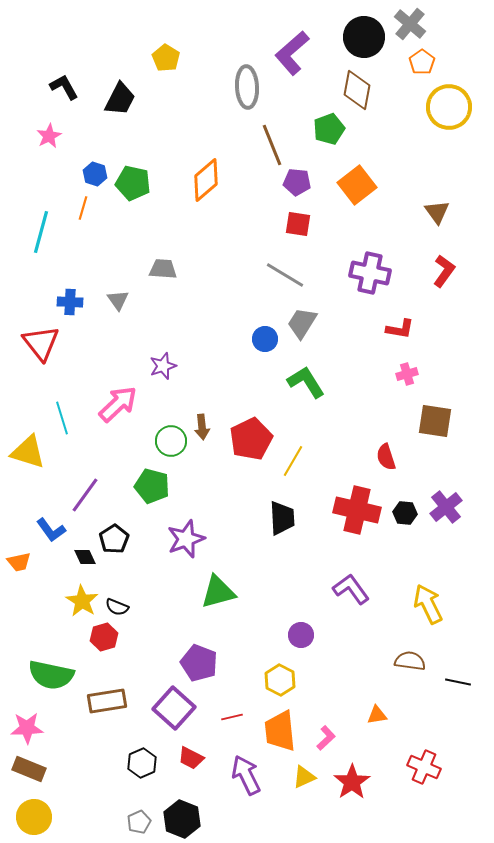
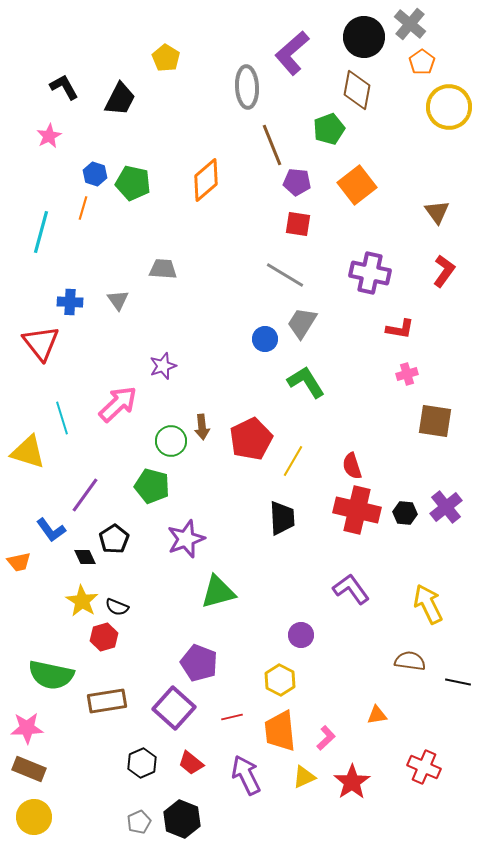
red semicircle at (386, 457): moved 34 px left, 9 px down
red trapezoid at (191, 758): moved 5 px down; rotated 12 degrees clockwise
